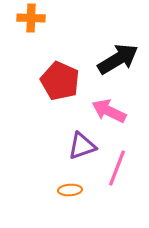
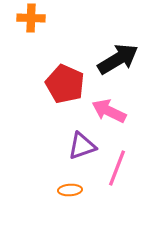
red pentagon: moved 5 px right, 3 px down
